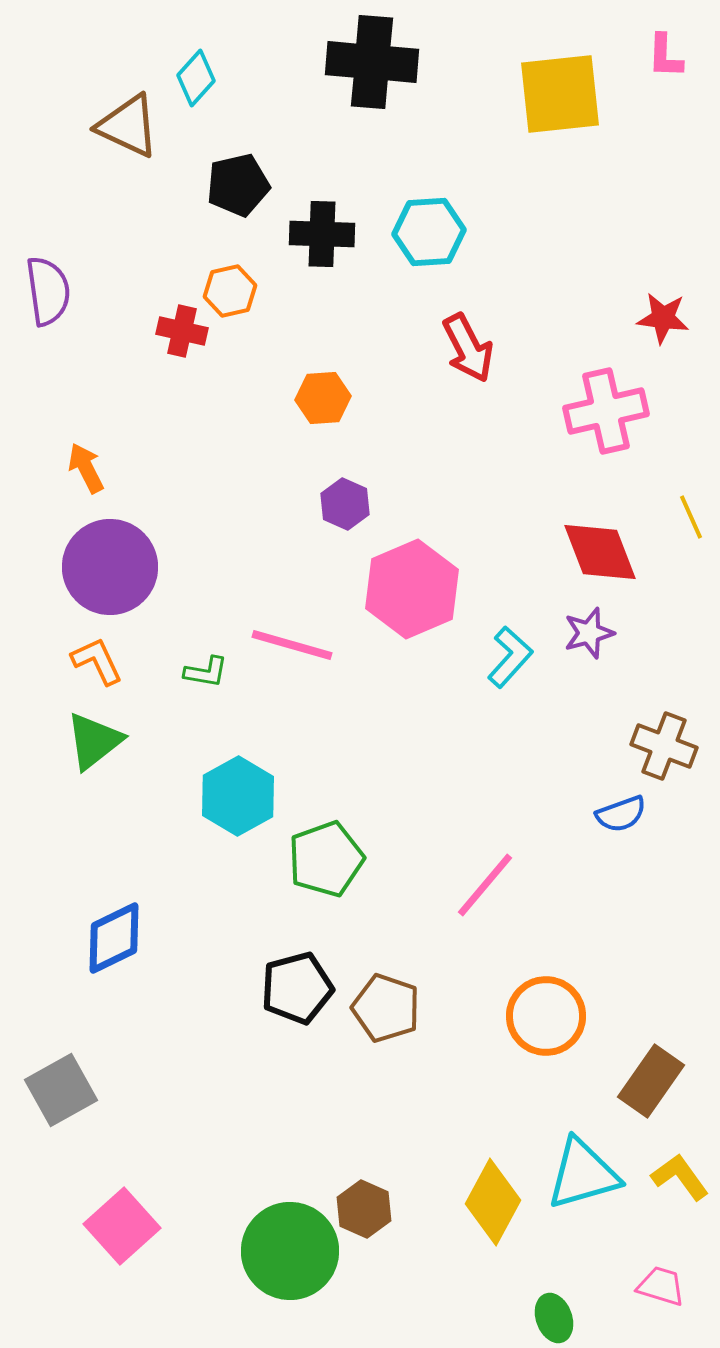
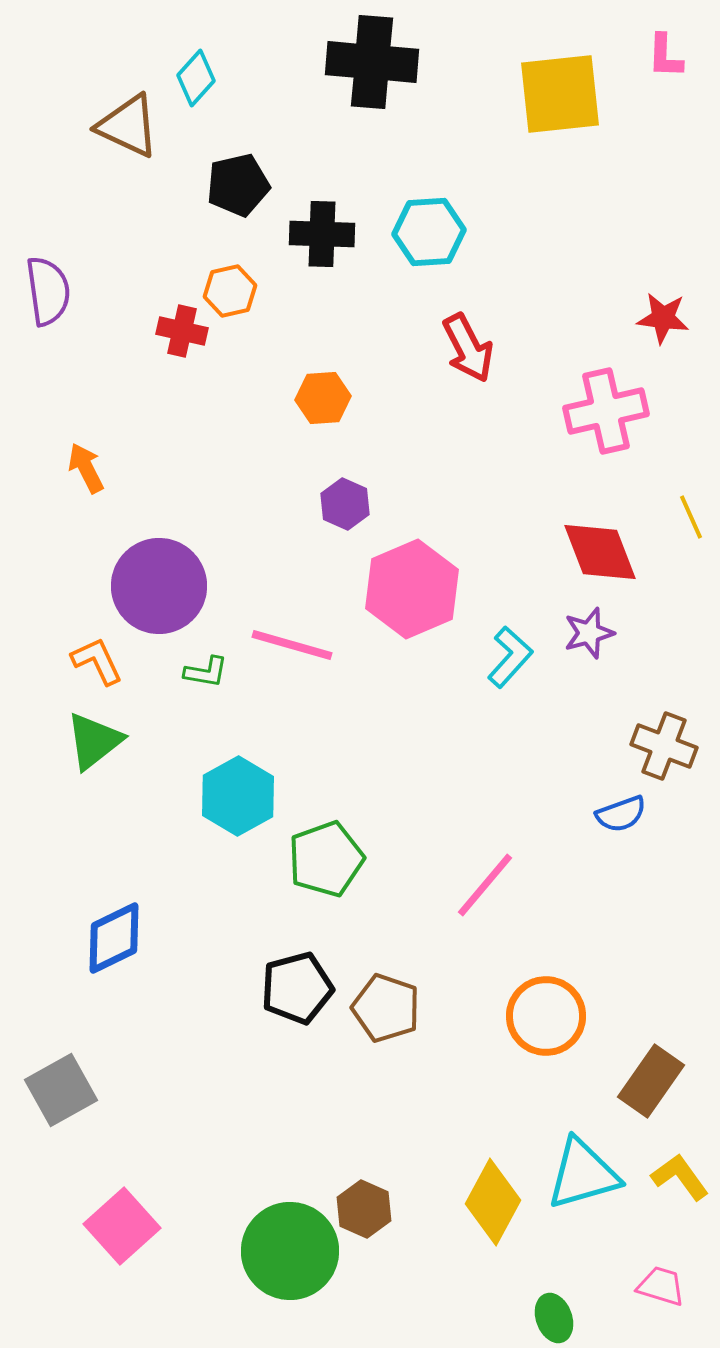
purple circle at (110, 567): moved 49 px right, 19 px down
